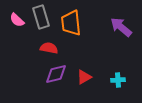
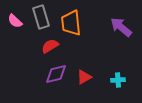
pink semicircle: moved 2 px left, 1 px down
red semicircle: moved 1 px right, 2 px up; rotated 42 degrees counterclockwise
